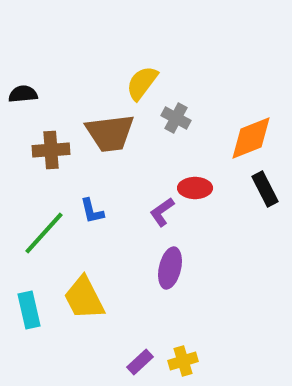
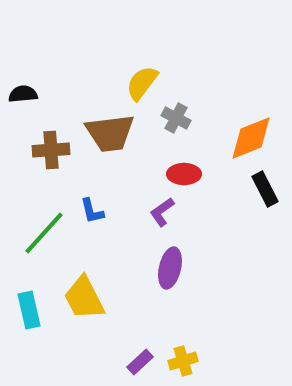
red ellipse: moved 11 px left, 14 px up
